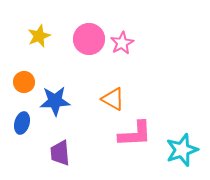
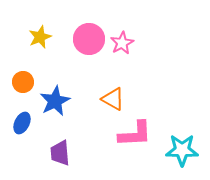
yellow star: moved 1 px right, 1 px down
orange circle: moved 1 px left
blue star: rotated 24 degrees counterclockwise
blue ellipse: rotated 10 degrees clockwise
cyan star: rotated 20 degrees clockwise
